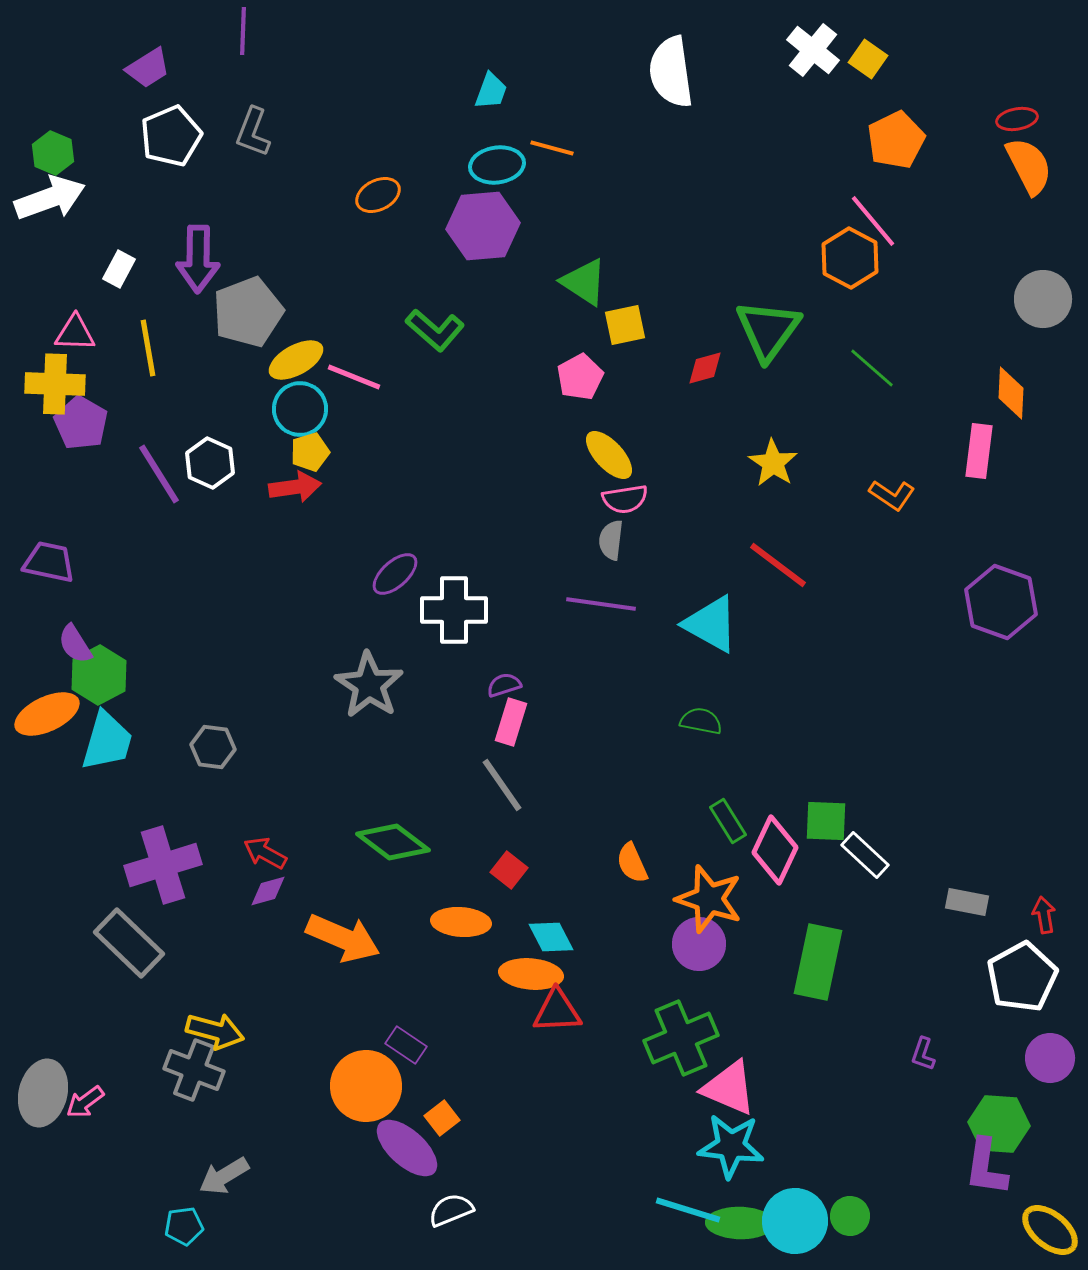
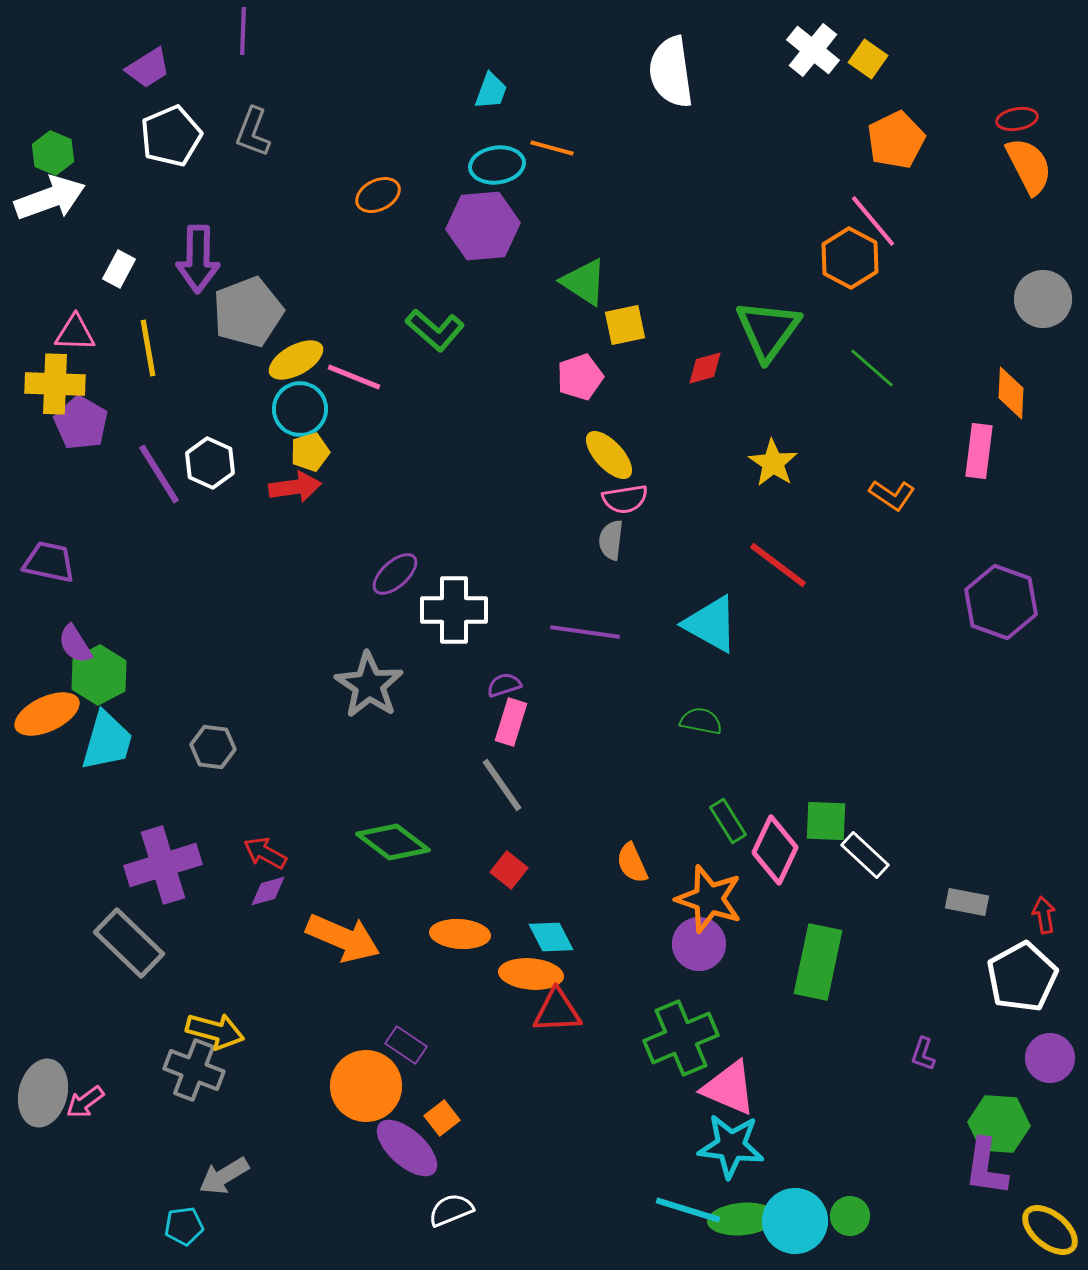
pink pentagon at (580, 377): rotated 9 degrees clockwise
purple line at (601, 604): moved 16 px left, 28 px down
orange ellipse at (461, 922): moved 1 px left, 12 px down
green ellipse at (740, 1223): moved 2 px right, 4 px up; rotated 6 degrees counterclockwise
